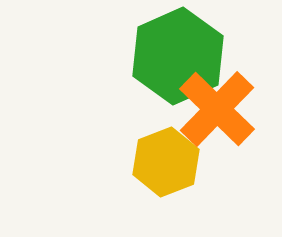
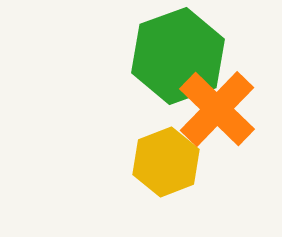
green hexagon: rotated 4 degrees clockwise
